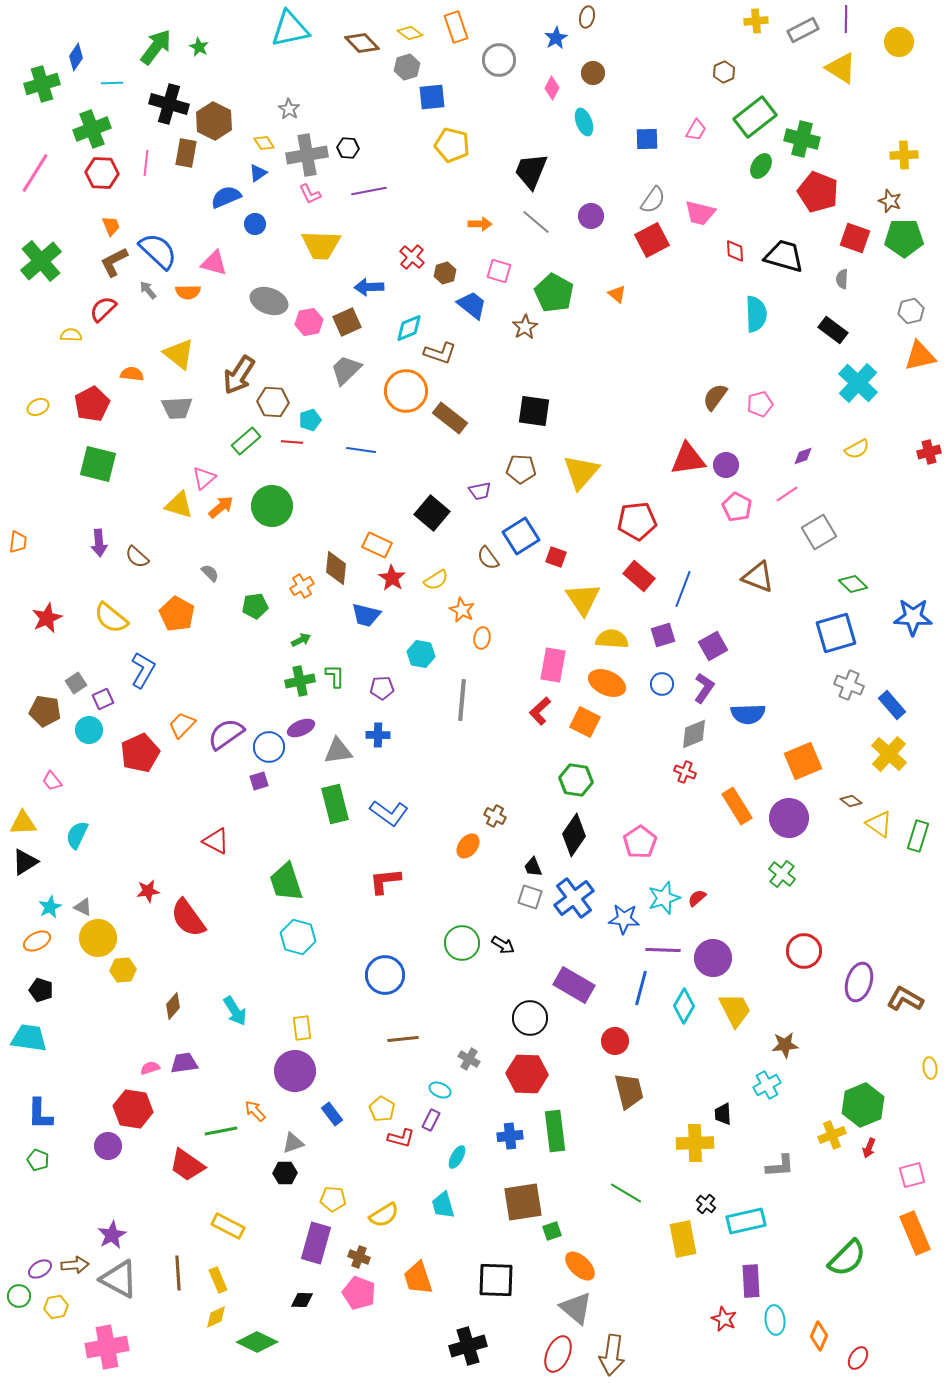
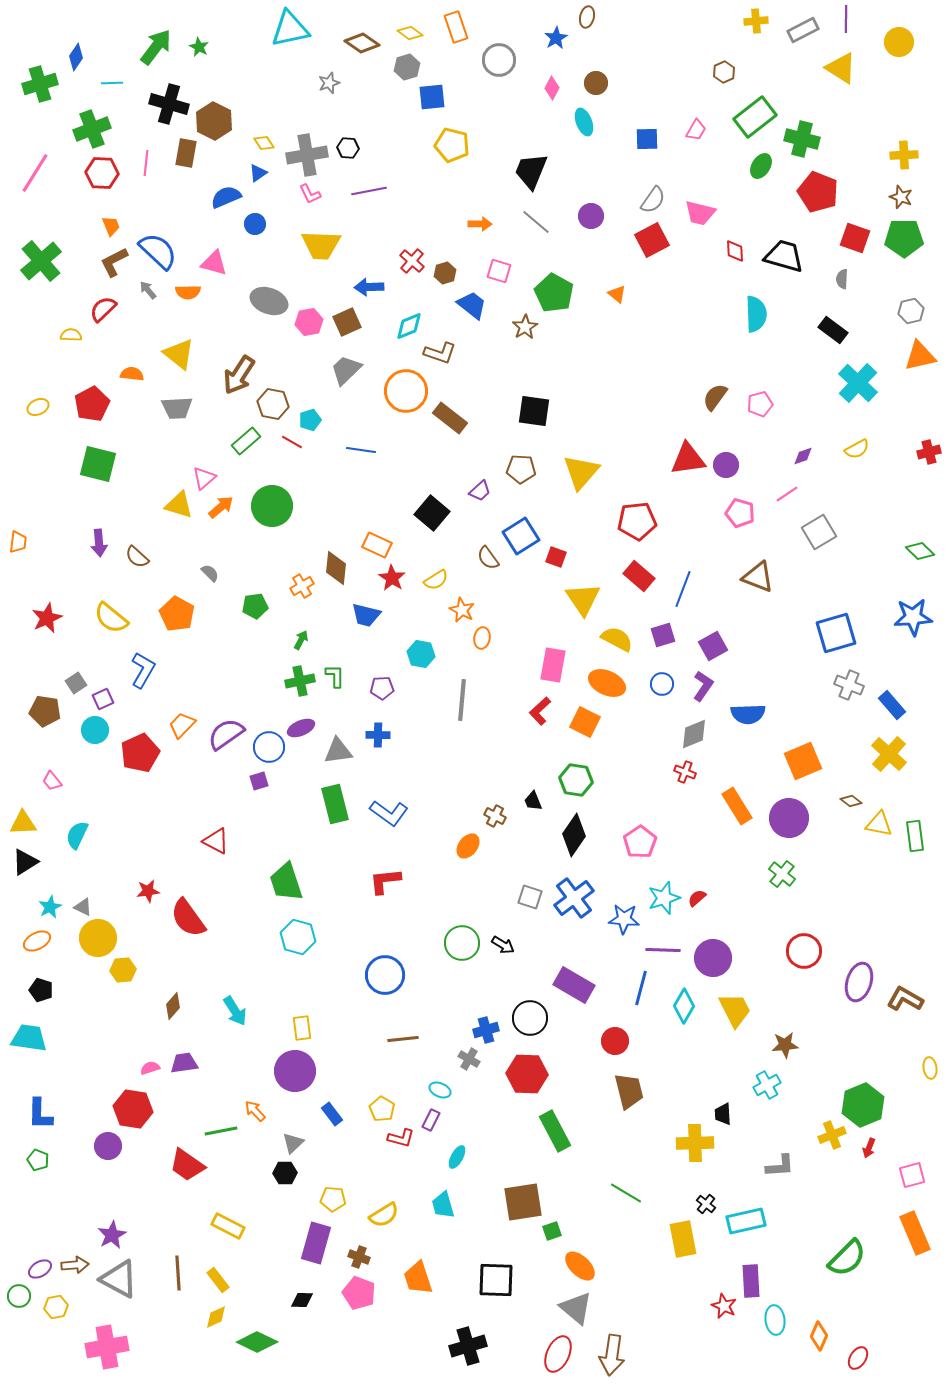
brown diamond at (362, 43): rotated 12 degrees counterclockwise
brown circle at (593, 73): moved 3 px right, 10 px down
green cross at (42, 84): moved 2 px left
gray star at (289, 109): moved 40 px right, 26 px up; rotated 20 degrees clockwise
brown star at (890, 201): moved 11 px right, 4 px up
red cross at (412, 257): moved 4 px down
cyan diamond at (409, 328): moved 2 px up
brown hexagon at (273, 402): moved 2 px down; rotated 8 degrees clockwise
red line at (292, 442): rotated 25 degrees clockwise
purple trapezoid at (480, 491): rotated 30 degrees counterclockwise
pink pentagon at (737, 507): moved 3 px right, 6 px down; rotated 12 degrees counterclockwise
green diamond at (853, 584): moved 67 px right, 33 px up
blue star at (913, 617): rotated 6 degrees counterclockwise
yellow semicircle at (612, 639): moved 5 px right; rotated 24 degrees clockwise
green arrow at (301, 640): rotated 36 degrees counterclockwise
purple L-shape at (704, 688): moved 1 px left, 2 px up
cyan circle at (89, 730): moved 6 px right
yellow triangle at (879, 824): rotated 24 degrees counterclockwise
green rectangle at (918, 836): moved 3 px left; rotated 24 degrees counterclockwise
black trapezoid at (533, 867): moved 66 px up
green rectangle at (555, 1131): rotated 21 degrees counterclockwise
blue cross at (510, 1136): moved 24 px left, 106 px up; rotated 10 degrees counterclockwise
gray triangle at (293, 1143): rotated 25 degrees counterclockwise
yellow rectangle at (218, 1280): rotated 15 degrees counterclockwise
red star at (724, 1319): moved 13 px up
